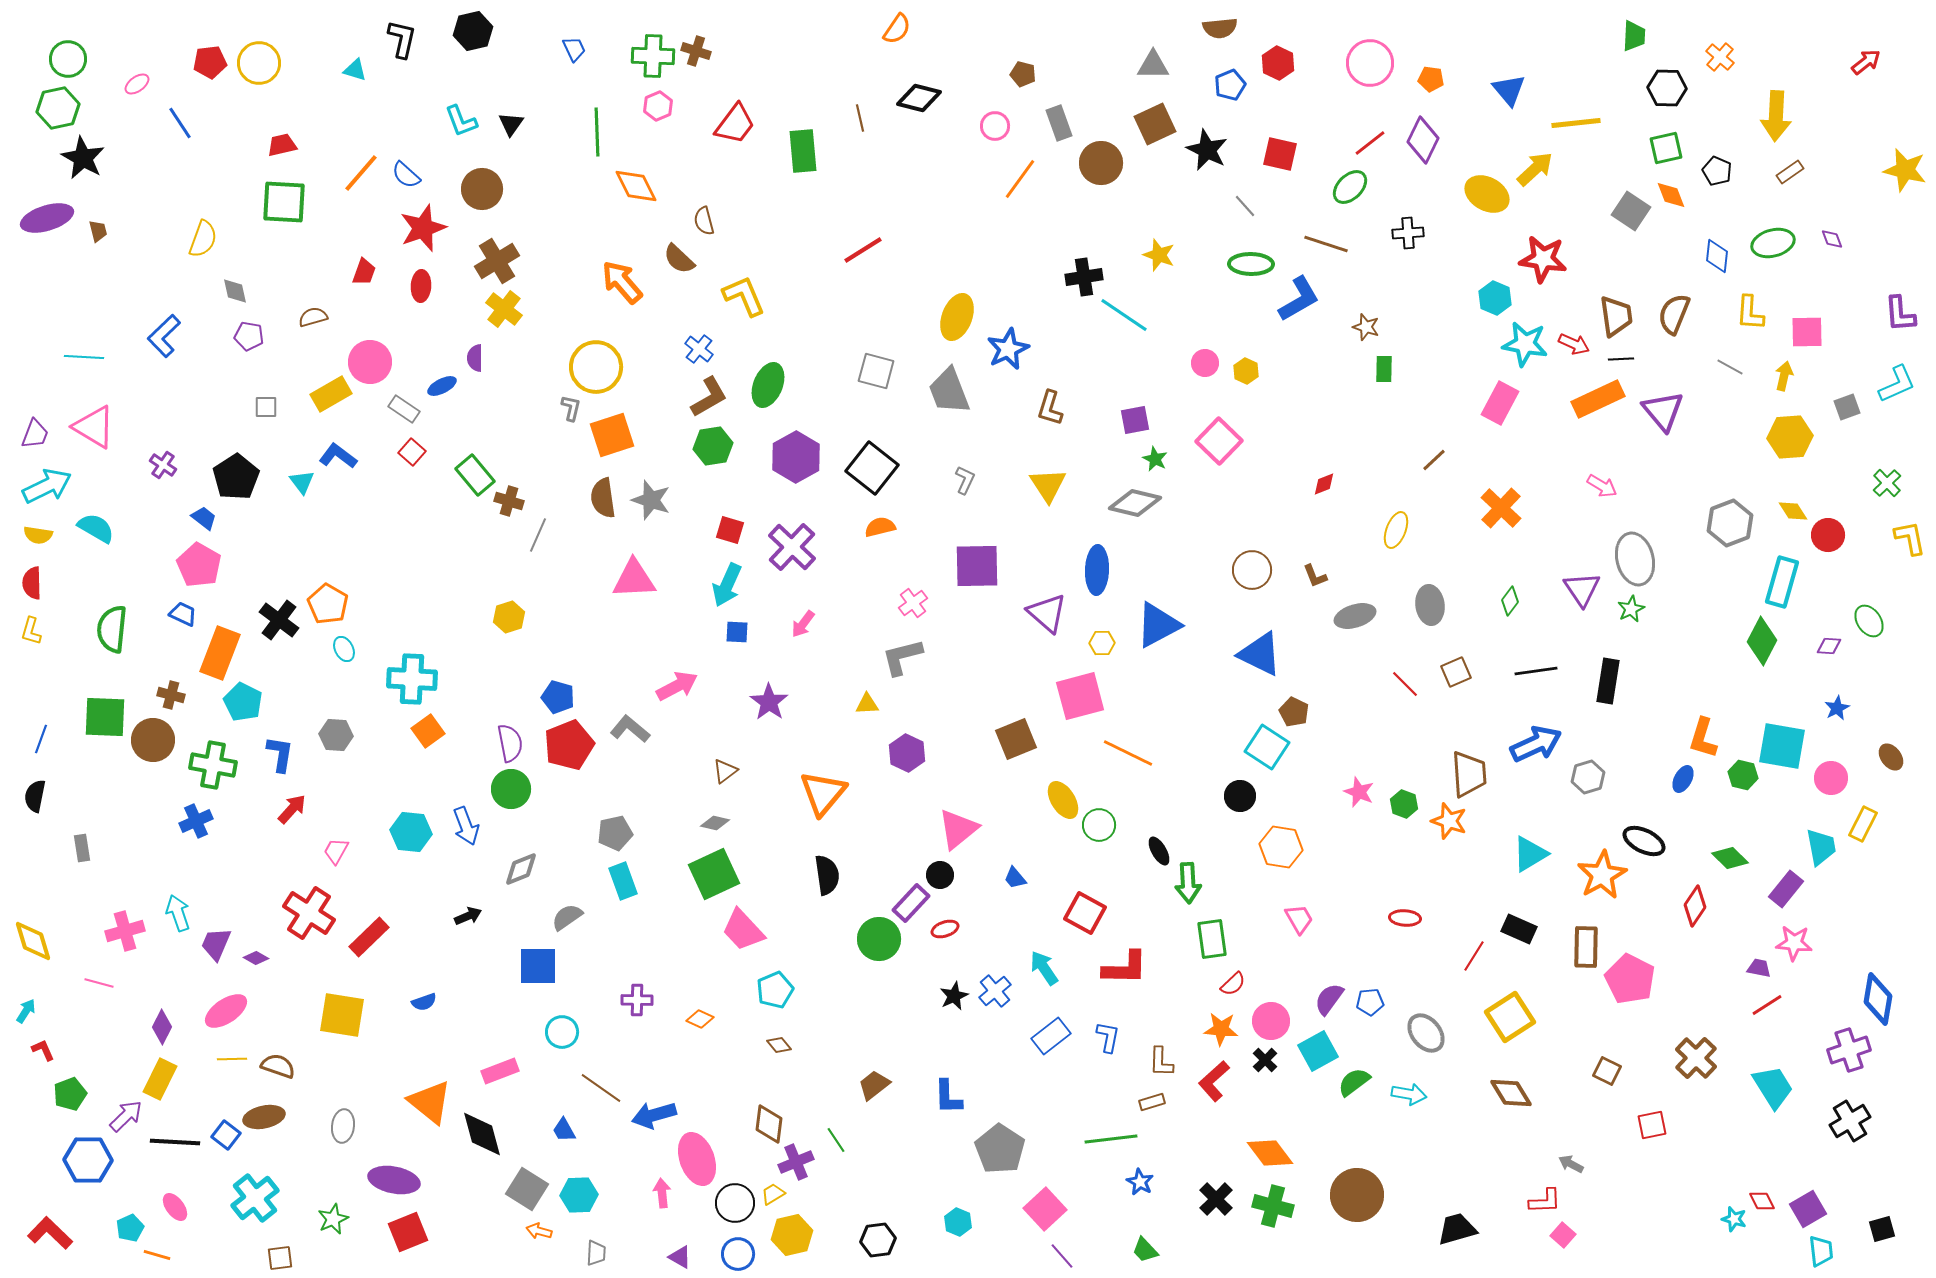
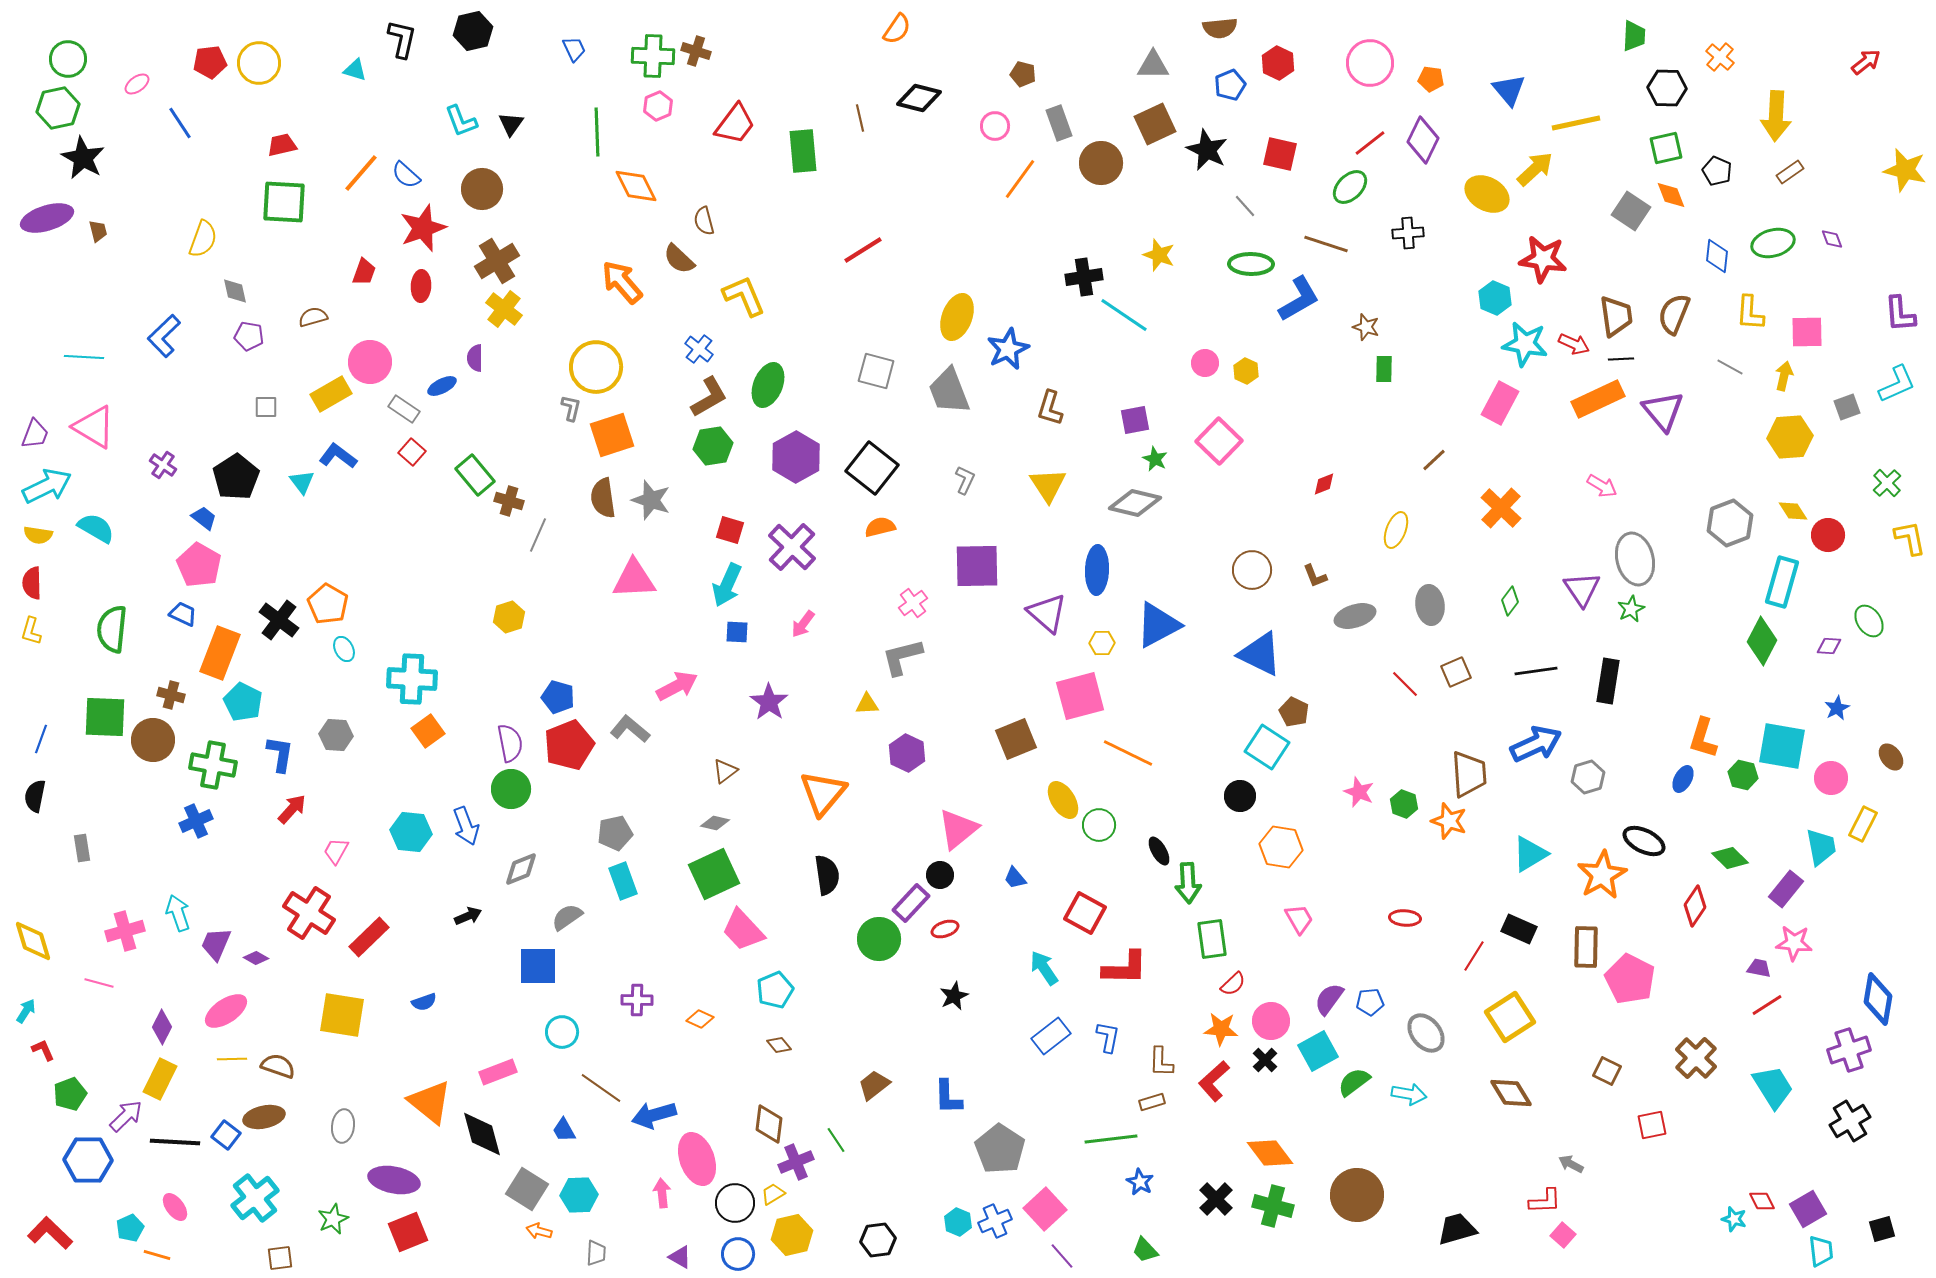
yellow line at (1576, 123): rotated 6 degrees counterclockwise
blue cross at (995, 991): moved 230 px down; rotated 16 degrees clockwise
pink rectangle at (500, 1071): moved 2 px left, 1 px down
